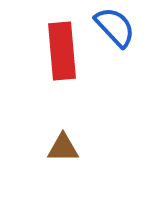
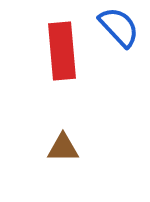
blue semicircle: moved 4 px right
